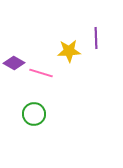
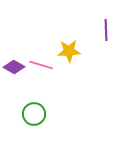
purple line: moved 10 px right, 8 px up
purple diamond: moved 4 px down
pink line: moved 8 px up
